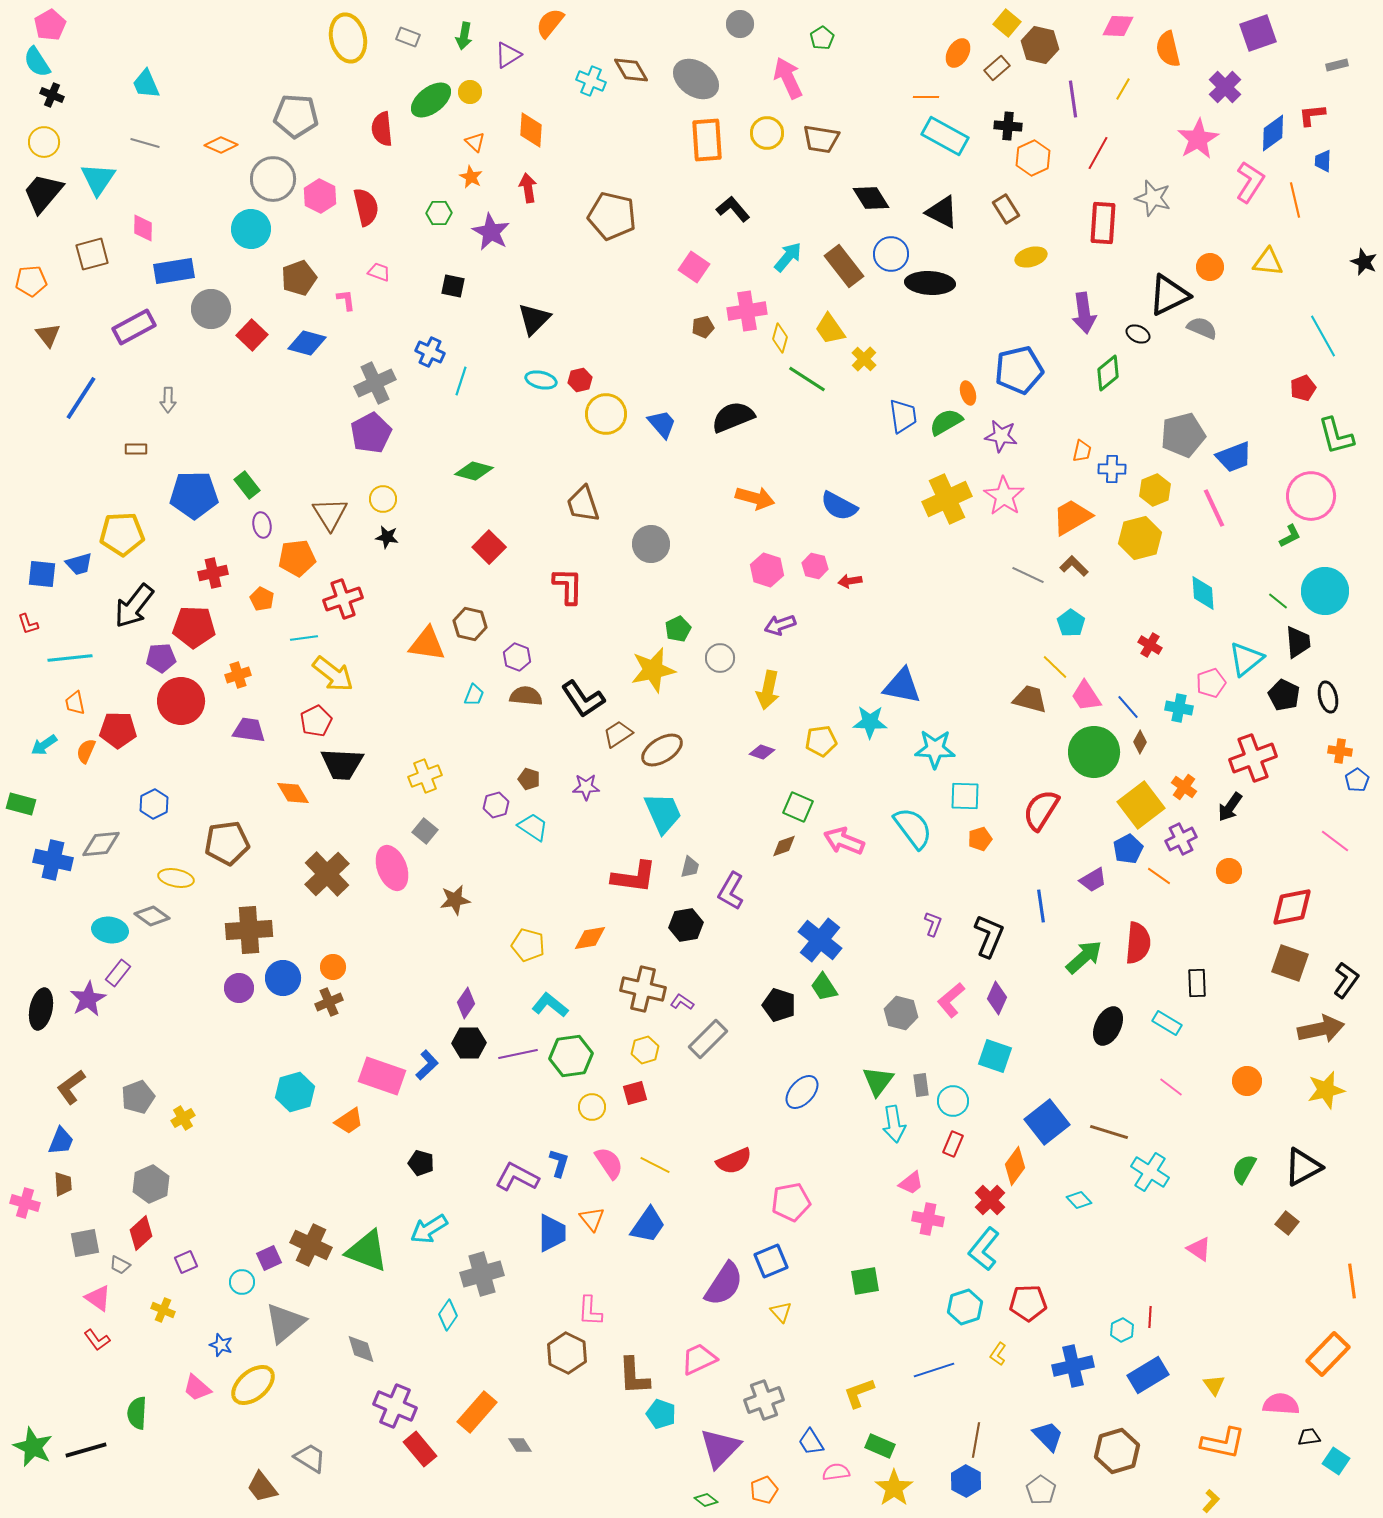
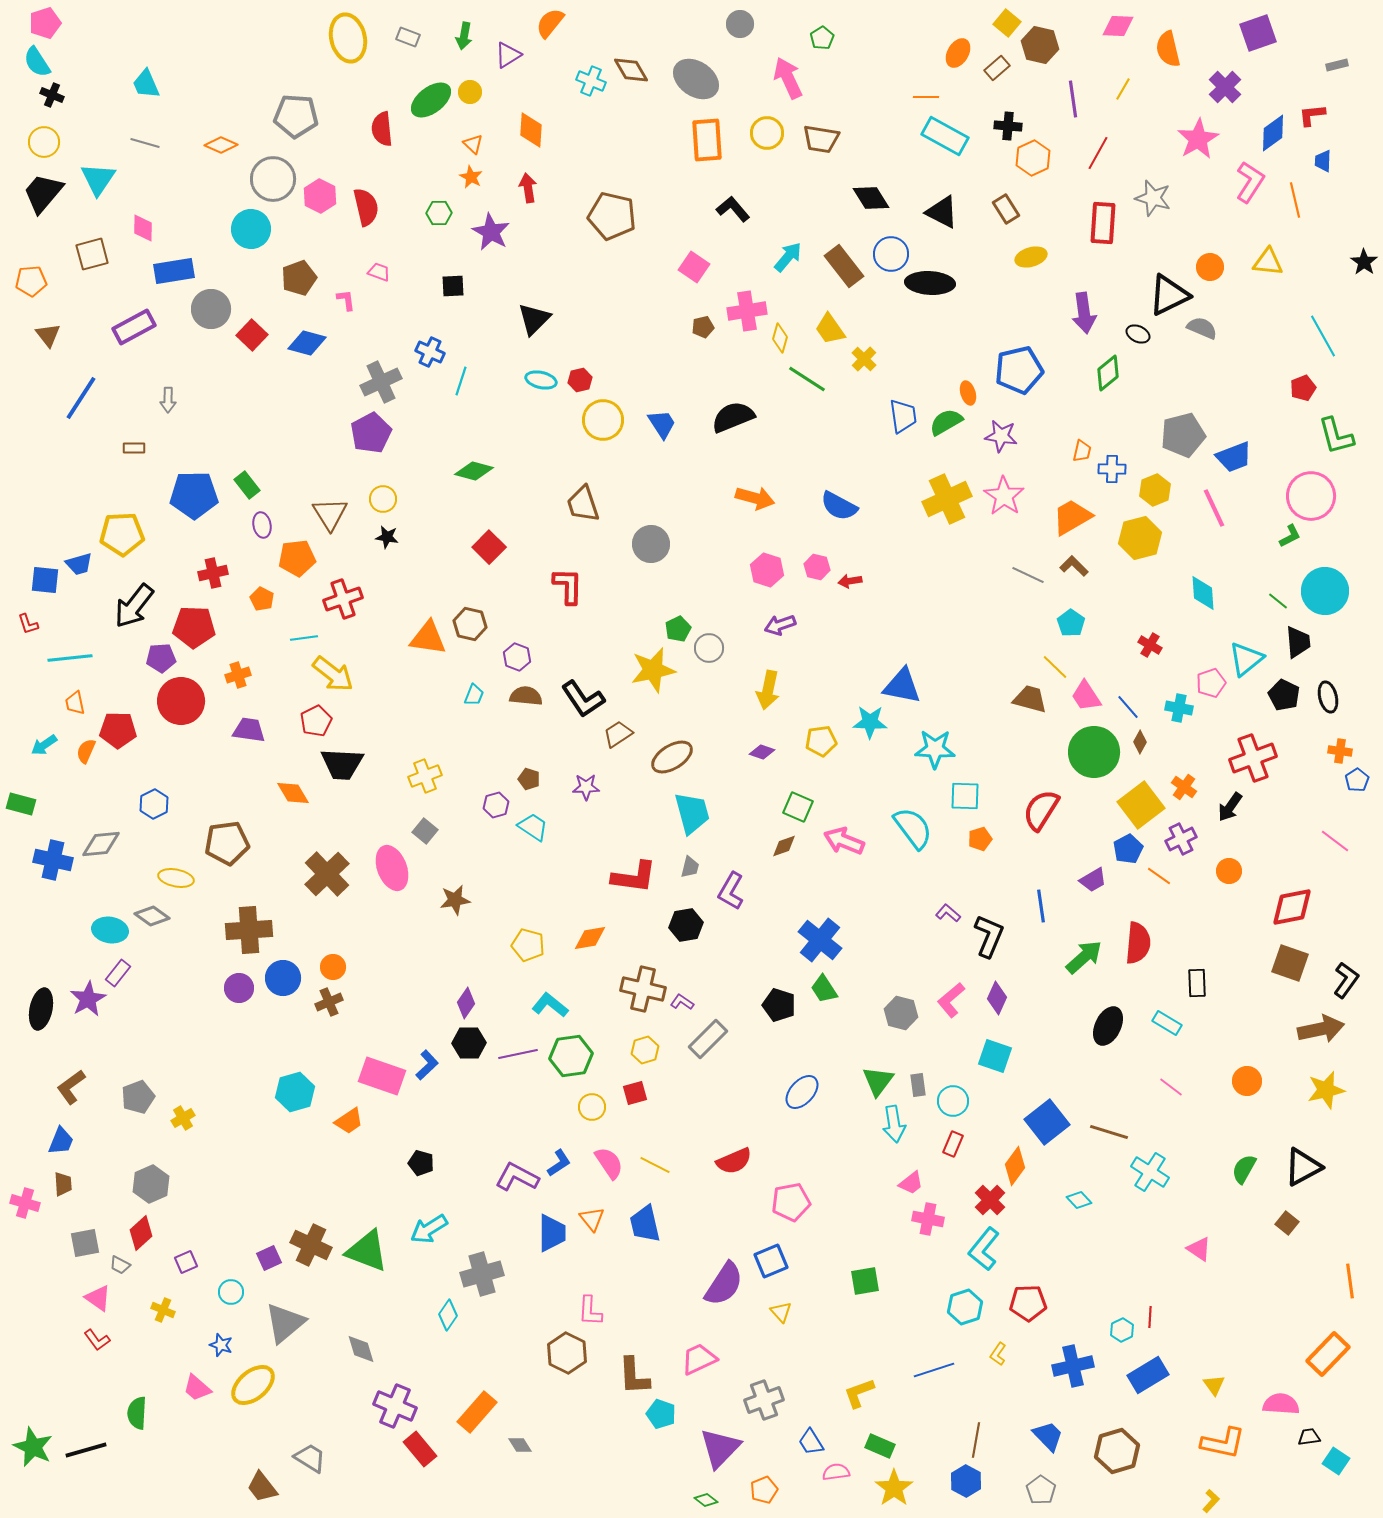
pink pentagon at (50, 25): moved 5 px left, 2 px up; rotated 12 degrees clockwise
orange triangle at (475, 142): moved 2 px left, 2 px down
black star at (1364, 262): rotated 12 degrees clockwise
black square at (453, 286): rotated 15 degrees counterclockwise
gray cross at (375, 383): moved 6 px right, 1 px up
yellow circle at (606, 414): moved 3 px left, 6 px down
blue trapezoid at (662, 424): rotated 8 degrees clockwise
brown rectangle at (136, 449): moved 2 px left, 1 px up
pink hexagon at (815, 566): moved 2 px right, 1 px down
blue square at (42, 574): moved 3 px right, 6 px down
orange triangle at (427, 644): moved 1 px right, 6 px up
gray circle at (720, 658): moved 11 px left, 10 px up
brown ellipse at (662, 750): moved 10 px right, 7 px down
cyan trapezoid at (663, 813): moved 29 px right; rotated 9 degrees clockwise
purple L-shape at (933, 924): moved 15 px right, 11 px up; rotated 70 degrees counterclockwise
green trapezoid at (824, 987): moved 2 px down
gray rectangle at (921, 1085): moved 3 px left
blue L-shape at (559, 1163): rotated 40 degrees clockwise
blue trapezoid at (648, 1225): moved 3 px left, 1 px up; rotated 132 degrees clockwise
orange line at (1352, 1281): moved 2 px left
cyan circle at (242, 1282): moved 11 px left, 10 px down
